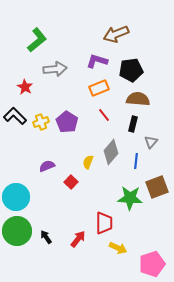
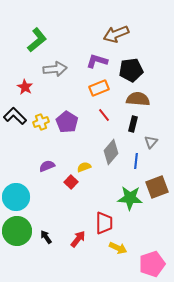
yellow semicircle: moved 4 px left, 5 px down; rotated 48 degrees clockwise
